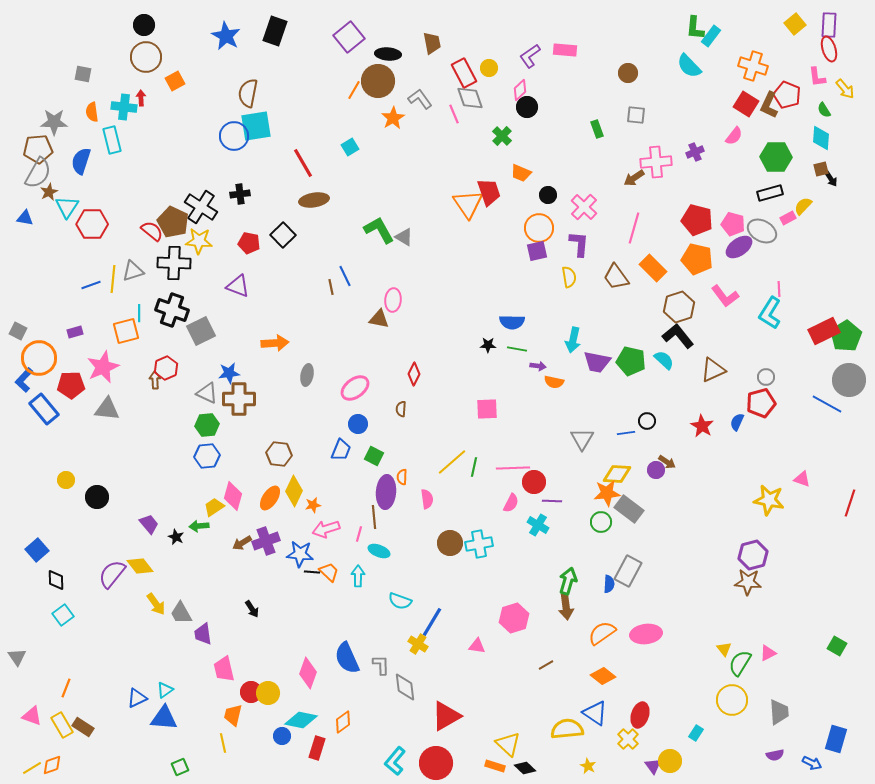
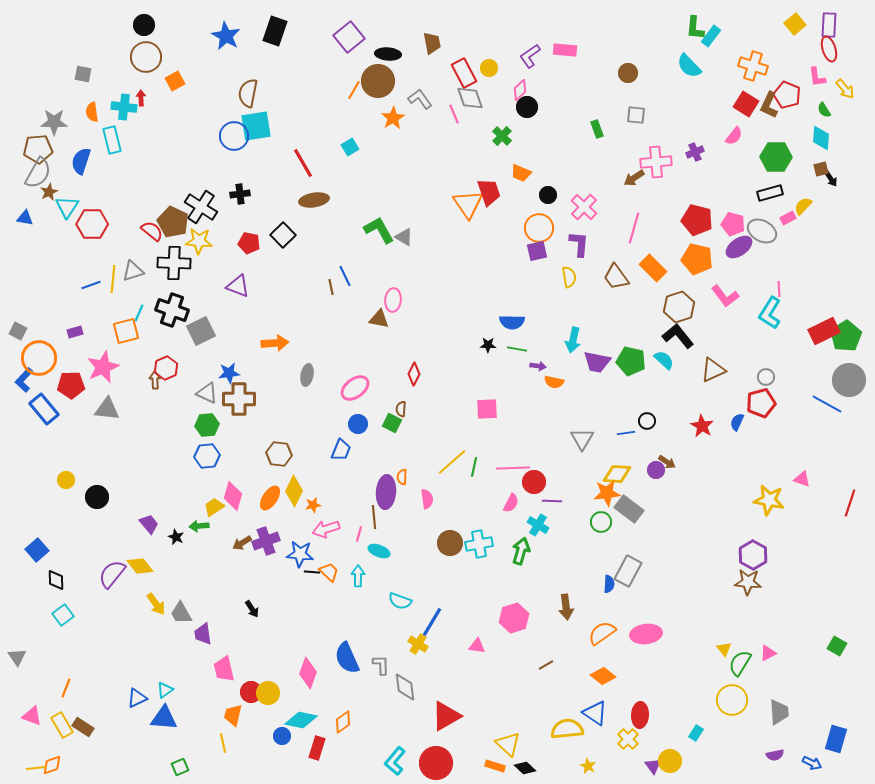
cyan line at (139, 313): rotated 24 degrees clockwise
green square at (374, 456): moved 18 px right, 33 px up
purple hexagon at (753, 555): rotated 16 degrees counterclockwise
green arrow at (568, 581): moved 47 px left, 30 px up
red ellipse at (640, 715): rotated 15 degrees counterclockwise
yellow line at (32, 768): moved 4 px right; rotated 24 degrees clockwise
